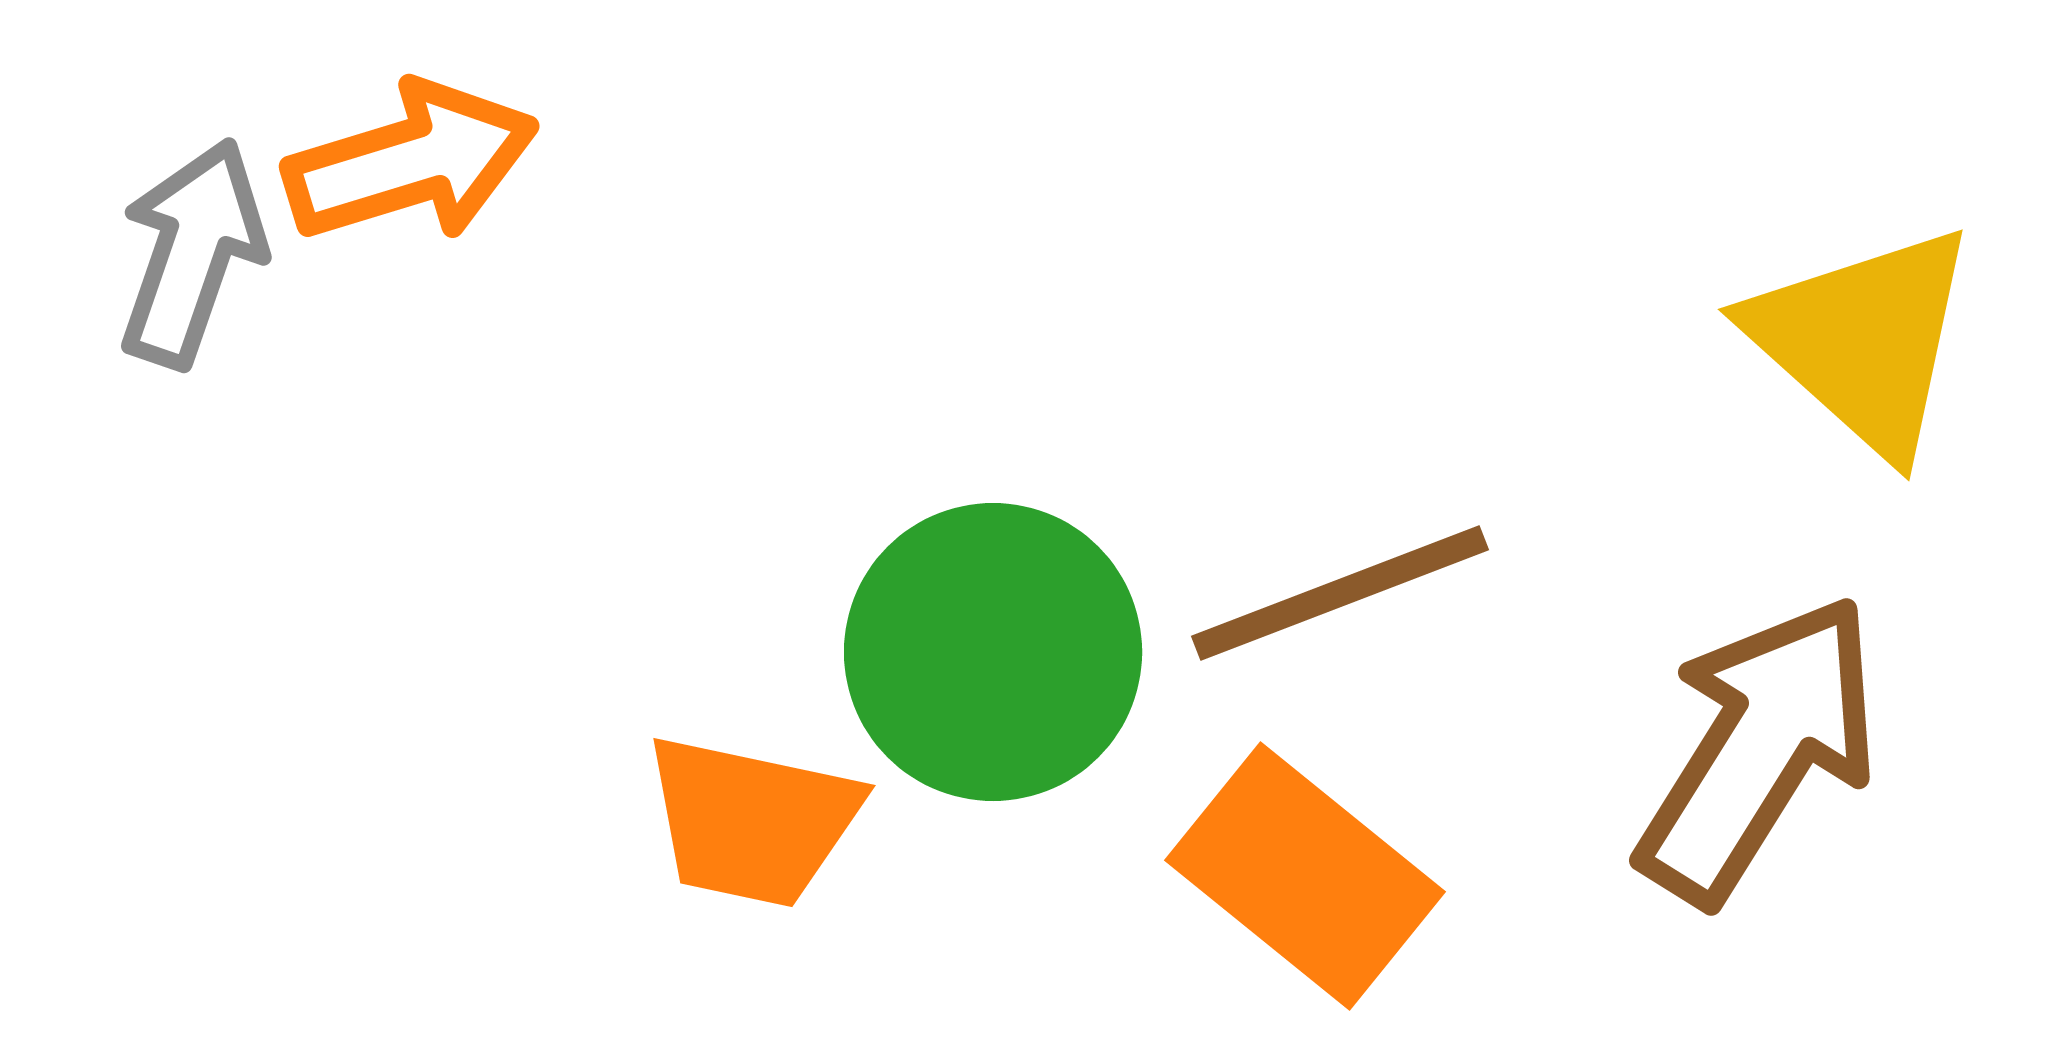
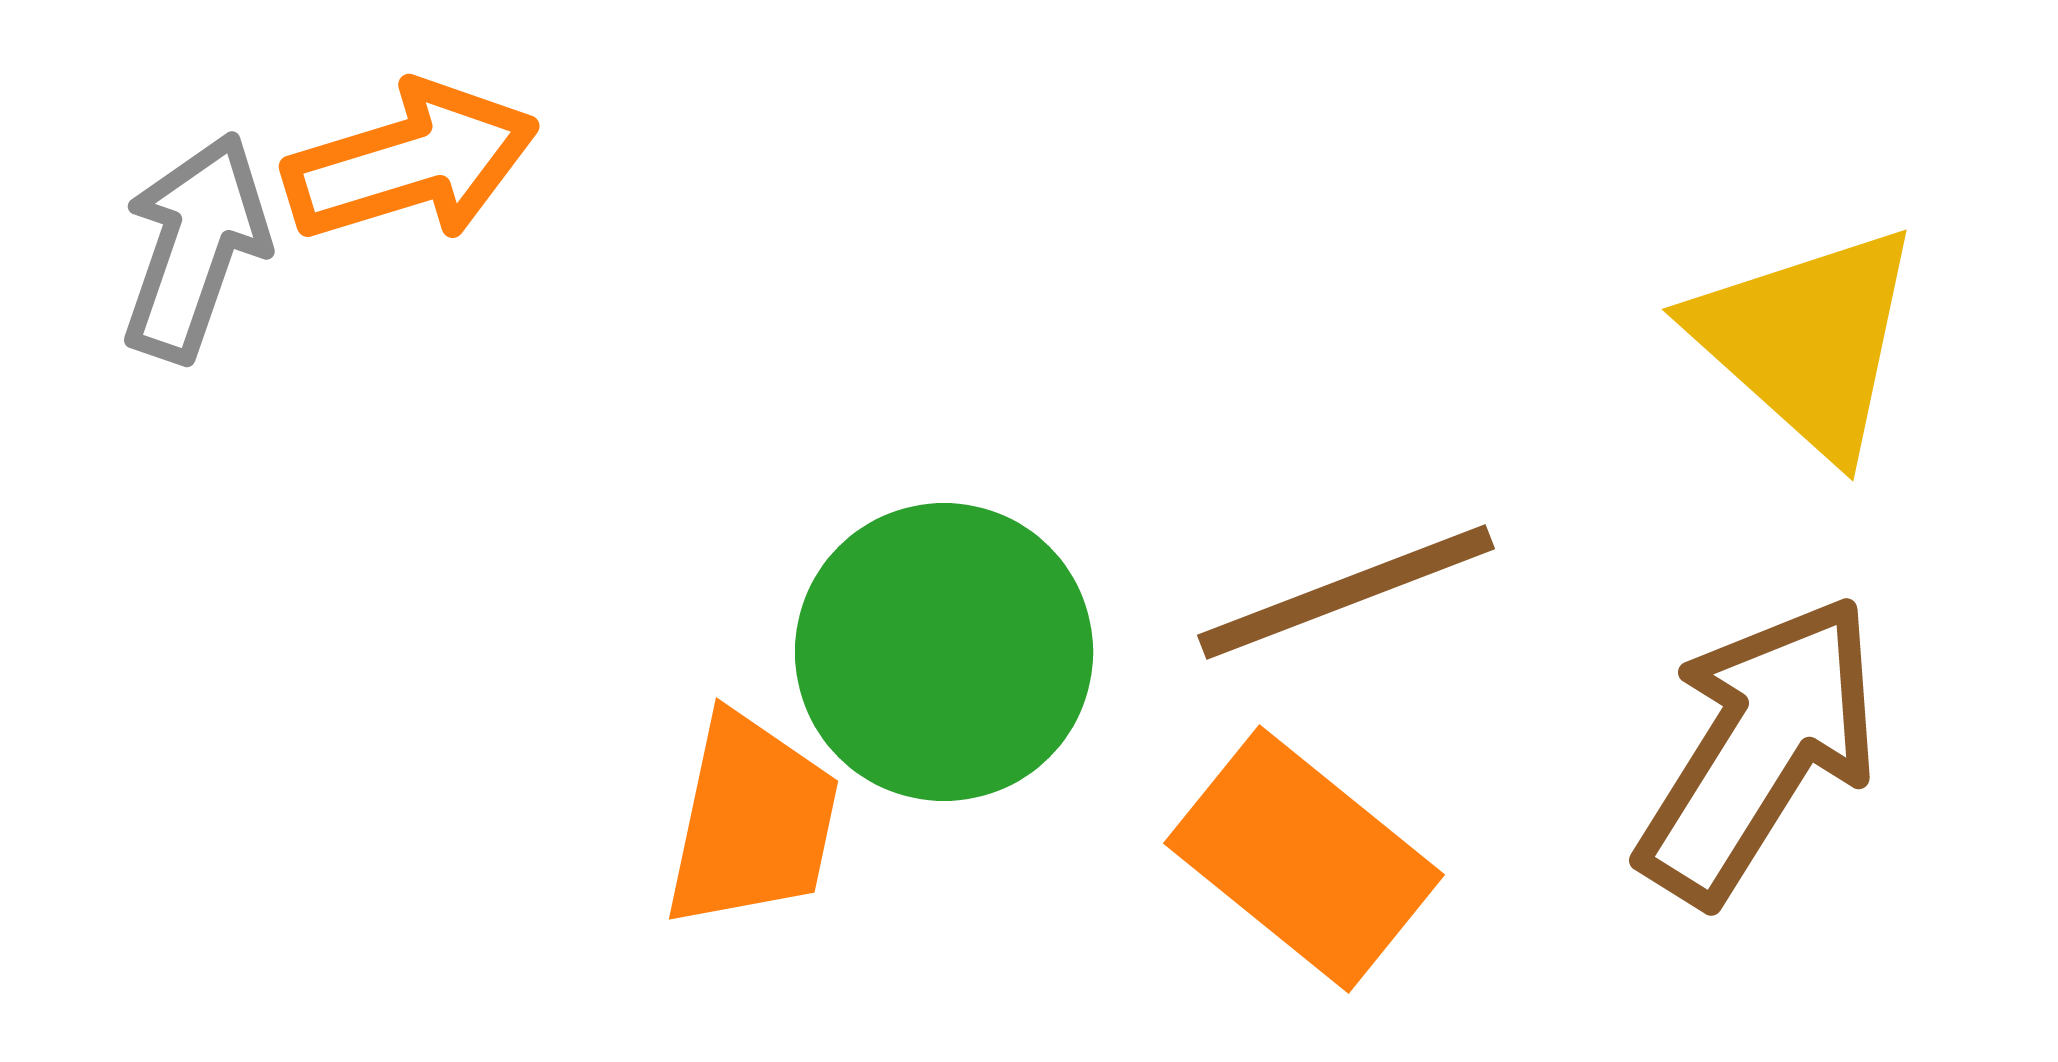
gray arrow: moved 3 px right, 6 px up
yellow triangle: moved 56 px left
brown line: moved 6 px right, 1 px up
green circle: moved 49 px left
orange trapezoid: rotated 90 degrees counterclockwise
orange rectangle: moved 1 px left, 17 px up
